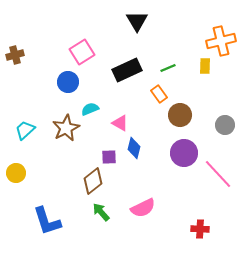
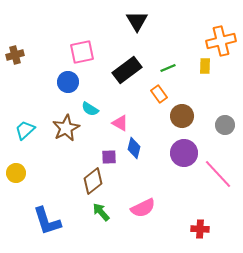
pink square: rotated 20 degrees clockwise
black rectangle: rotated 12 degrees counterclockwise
cyan semicircle: rotated 126 degrees counterclockwise
brown circle: moved 2 px right, 1 px down
